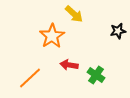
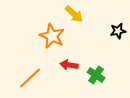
orange star: rotated 15 degrees counterclockwise
